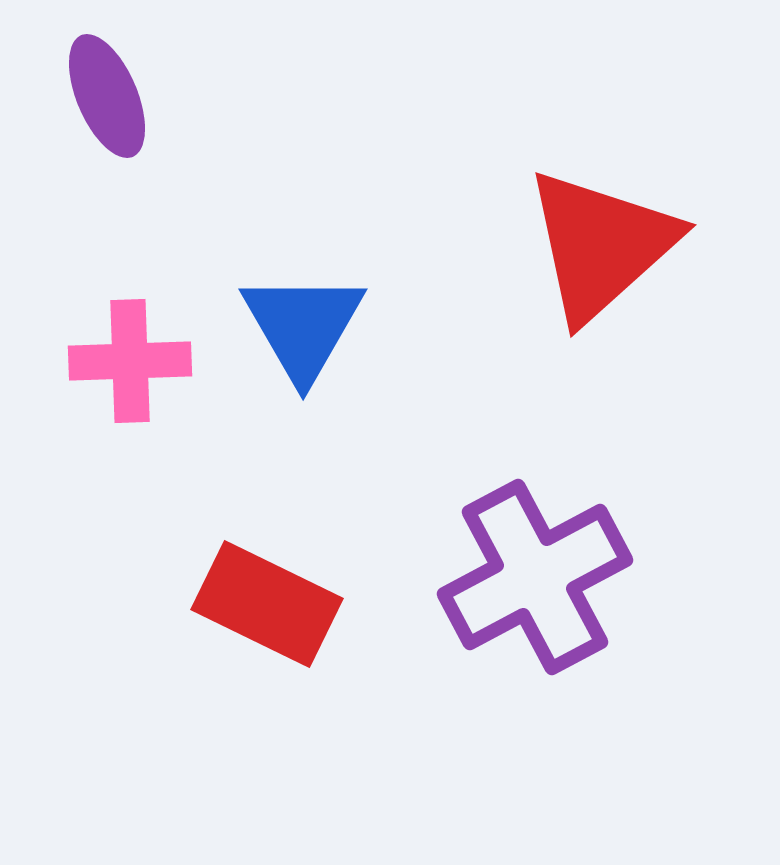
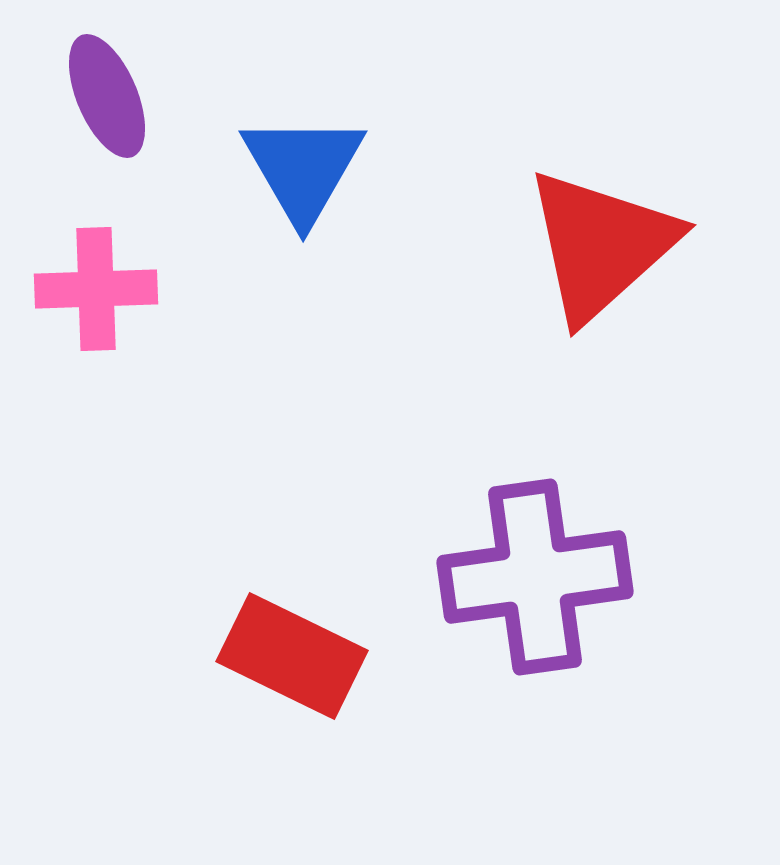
blue triangle: moved 158 px up
pink cross: moved 34 px left, 72 px up
purple cross: rotated 20 degrees clockwise
red rectangle: moved 25 px right, 52 px down
